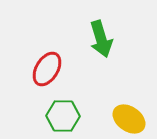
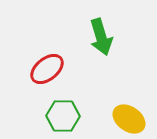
green arrow: moved 2 px up
red ellipse: rotated 20 degrees clockwise
